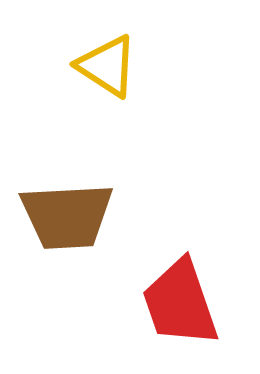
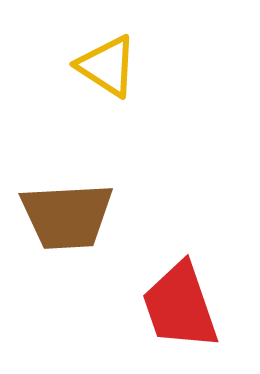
red trapezoid: moved 3 px down
